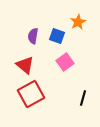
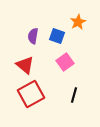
black line: moved 9 px left, 3 px up
